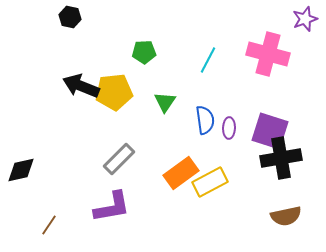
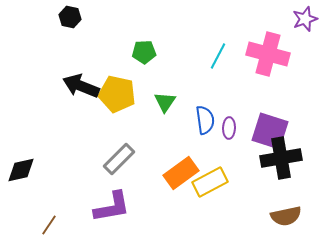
cyan line: moved 10 px right, 4 px up
yellow pentagon: moved 3 px right, 2 px down; rotated 18 degrees clockwise
